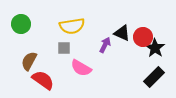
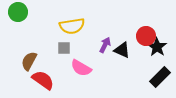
green circle: moved 3 px left, 12 px up
black triangle: moved 17 px down
red circle: moved 3 px right, 1 px up
black star: moved 2 px right, 1 px up
black rectangle: moved 6 px right
